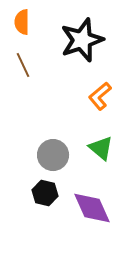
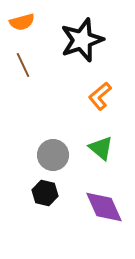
orange semicircle: rotated 105 degrees counterclockwise
purple diamond: moved 12 px right, 1 px up
